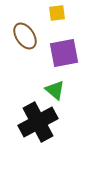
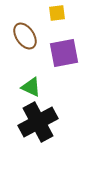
green triangle: moved 24 px left, 3 px up; rotated 15 degrees counterclockwise
